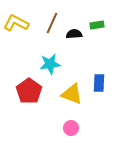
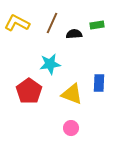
yellow L-shape: moved 1 px right
